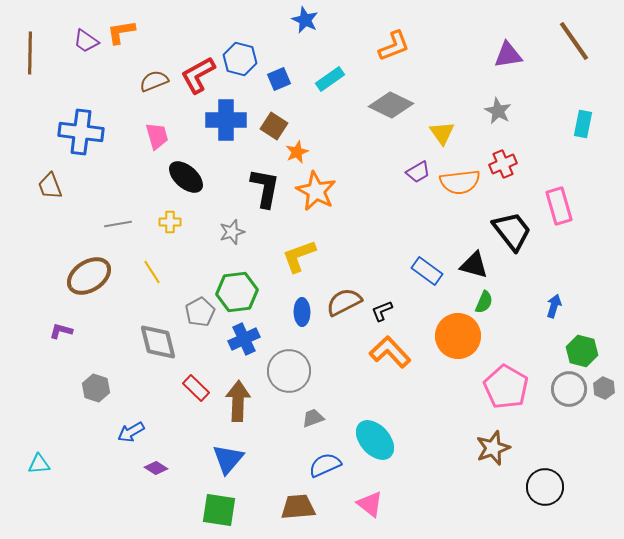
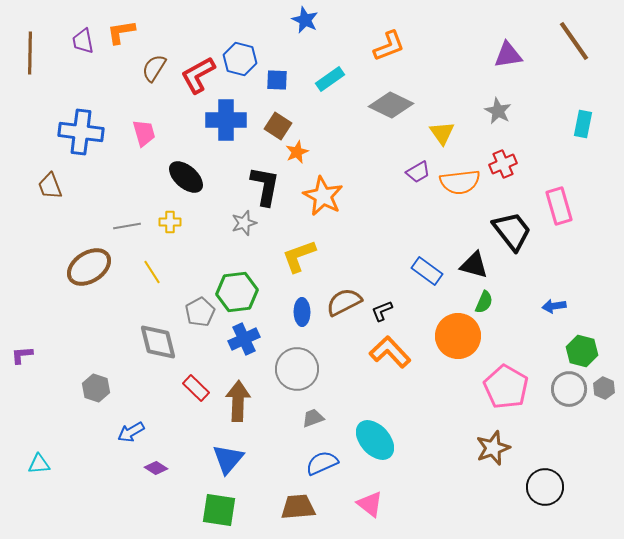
purple trapezoid at (86, 41): moved 3 px left; rotated 44 degrees clockwise
orange L-shape at (394, 46): moved 5 px left
blue square at (279, 79): moved 2 px left, 1 px down; rotated 25 degrees clockwise
brown semicircle at (154, 81): moved 13 px up; rotated 36 degrees counterclockwise
brown square at (274, 126): moved 4 px right
pink trapezoid at (157, 136): moved 13 px left, 3 px up
black L-shape at (265, 188): moved 2 px up
orange star at (316, 191): moved 7 px right, 5 px down
gray line at (118, 224): moved 9 px right, 2 px down
gray star at (232, 232): moved 12 px right, 9 px up
brown ellipse at (89, 276): moved 9 px up
blue arrow at (554, 306): rotated 115 degrees counterclockwise
purple L-shape at (61, 331): moved 39 px left, 24 px down; rotated 20 degrees counterclockwise
gray circle at (289, 371): moved 8 px right, 2 px up
blue semicircle at (325, 465): moved 3 px left, 2 px up
